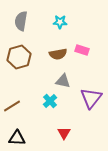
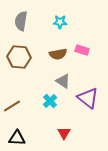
brown hexagon: rotated 20 degrees clockwise
gray triangle: rotated 21 degrees clockwise
purple triangle: moved 3 px left; rotated 30 degrees counterclockwise
